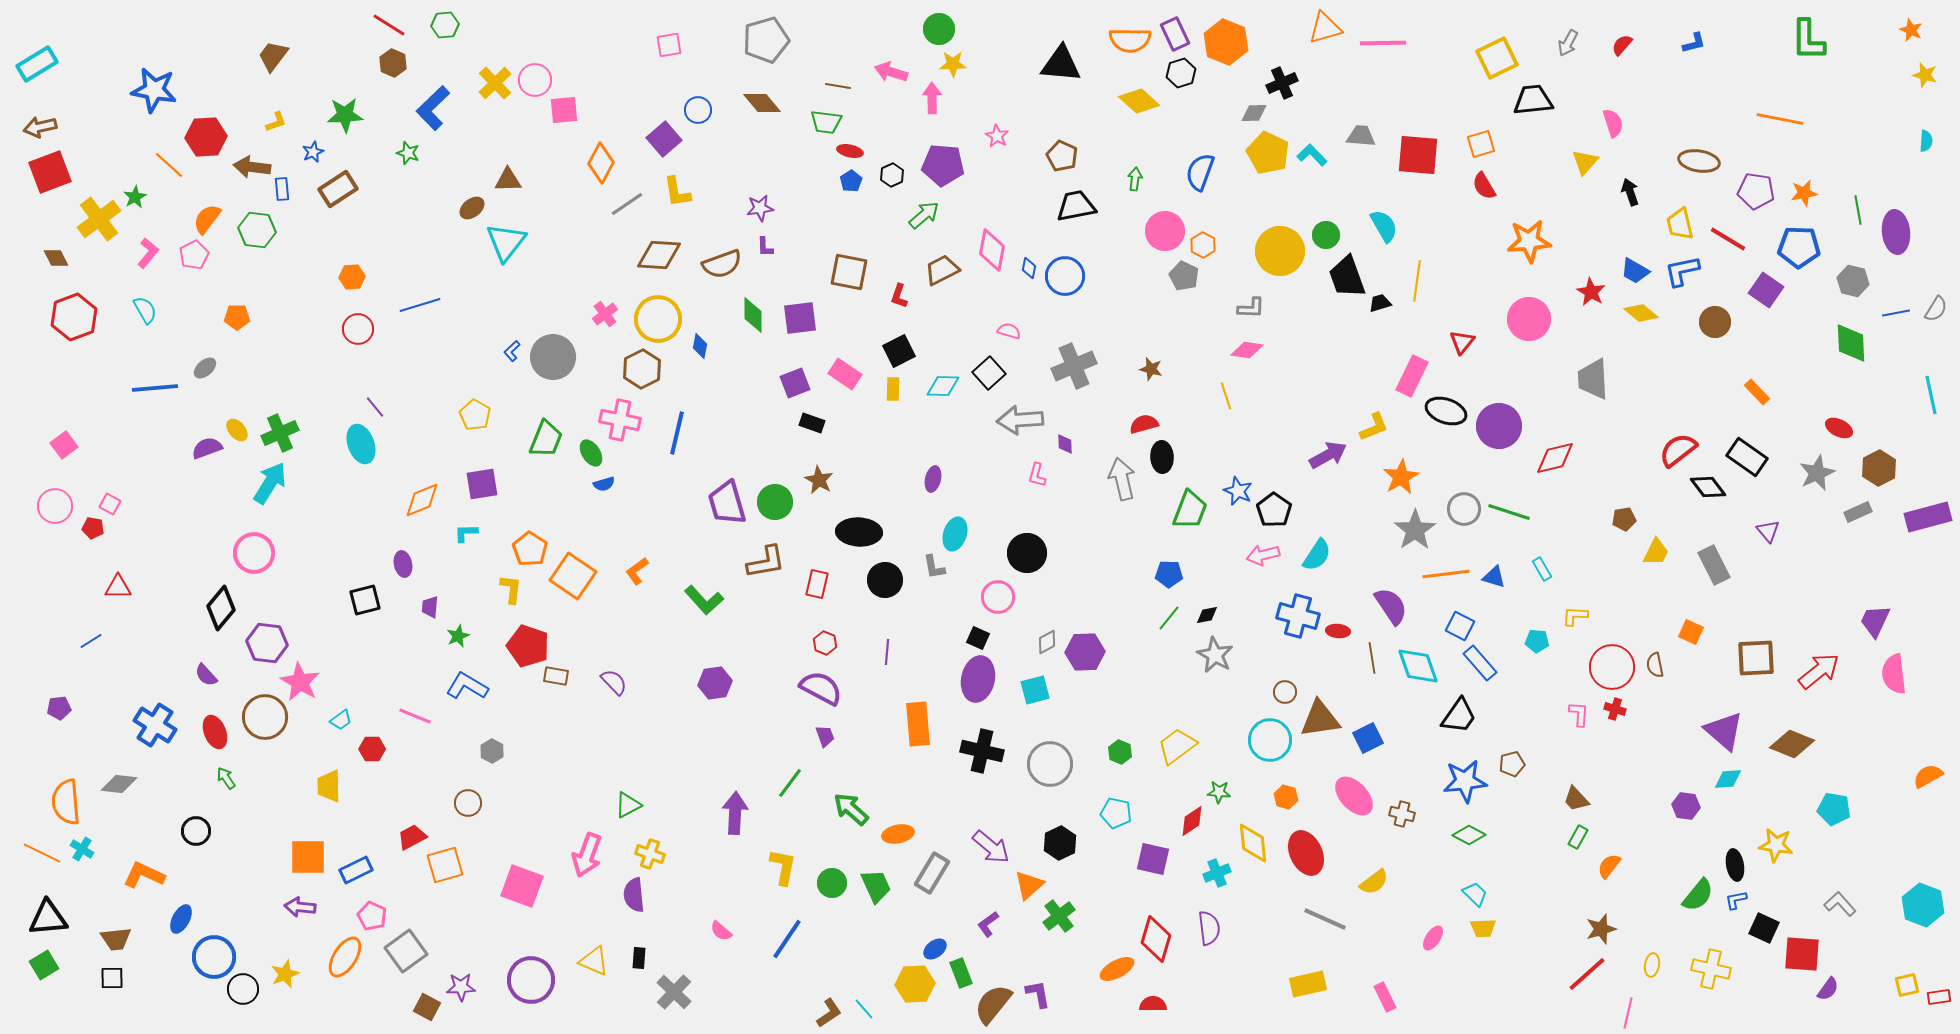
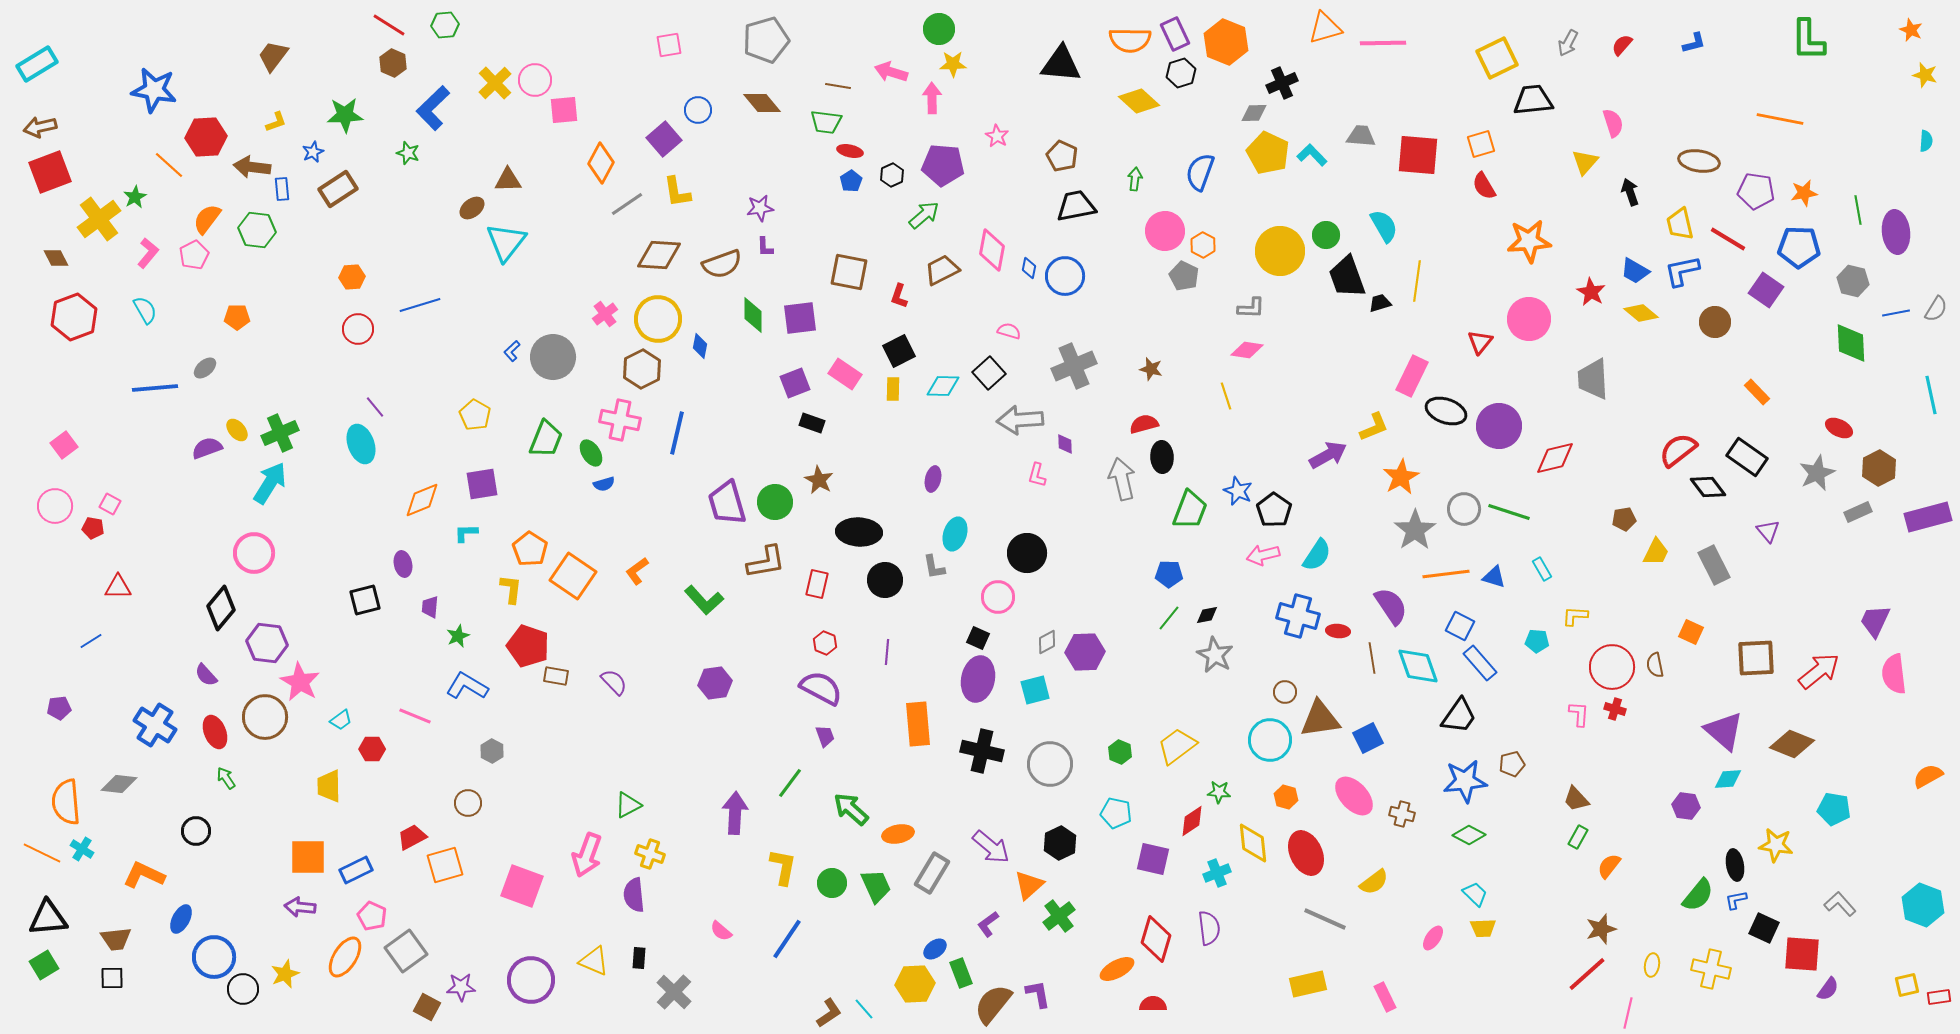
red triangle at (1462, 342): moved 18 px right
